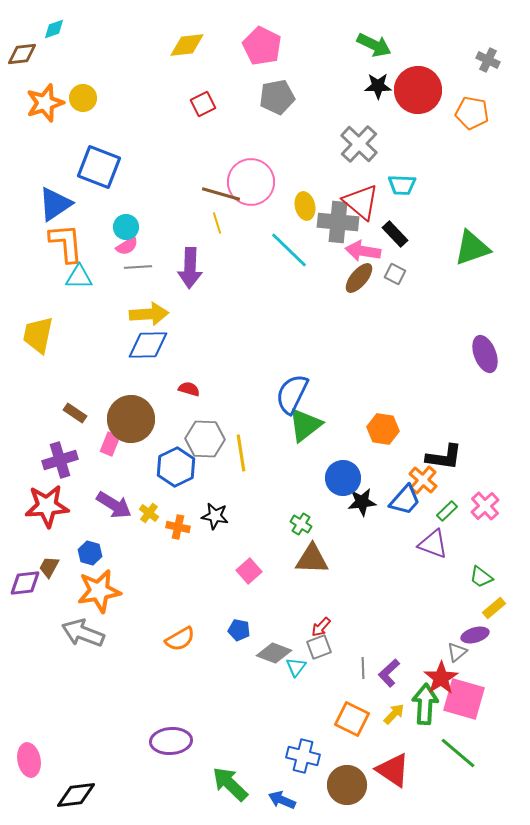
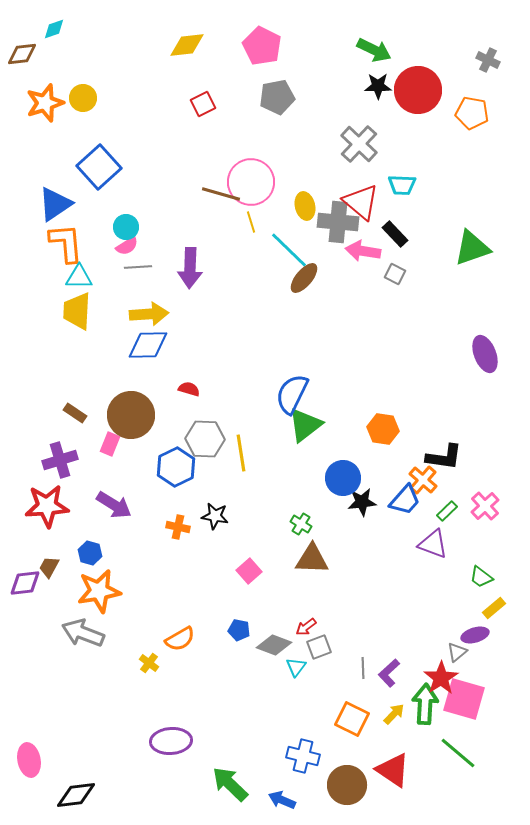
green arrow at (374, 45): moved 5 px down
blue square at (99, 167): rotated 27 degrees clockwise
yellow line at (217, 223): moved 34 px right, 1 px up
brown ellipse at (359, 278): moved 55 px left
yellow trapezoid at (38, 335): moved 39 px right, 24 px up; rotated 9 degrees counterclockwise
brown circle at (131, 419): moved 4 px up
yellow cross at (149, 513): moved 150 px down
red arrow at (321, 627): moved 15 px left; rotated 10 degrees clockwise
gray diamond at (274, 653): moved 8 px up
